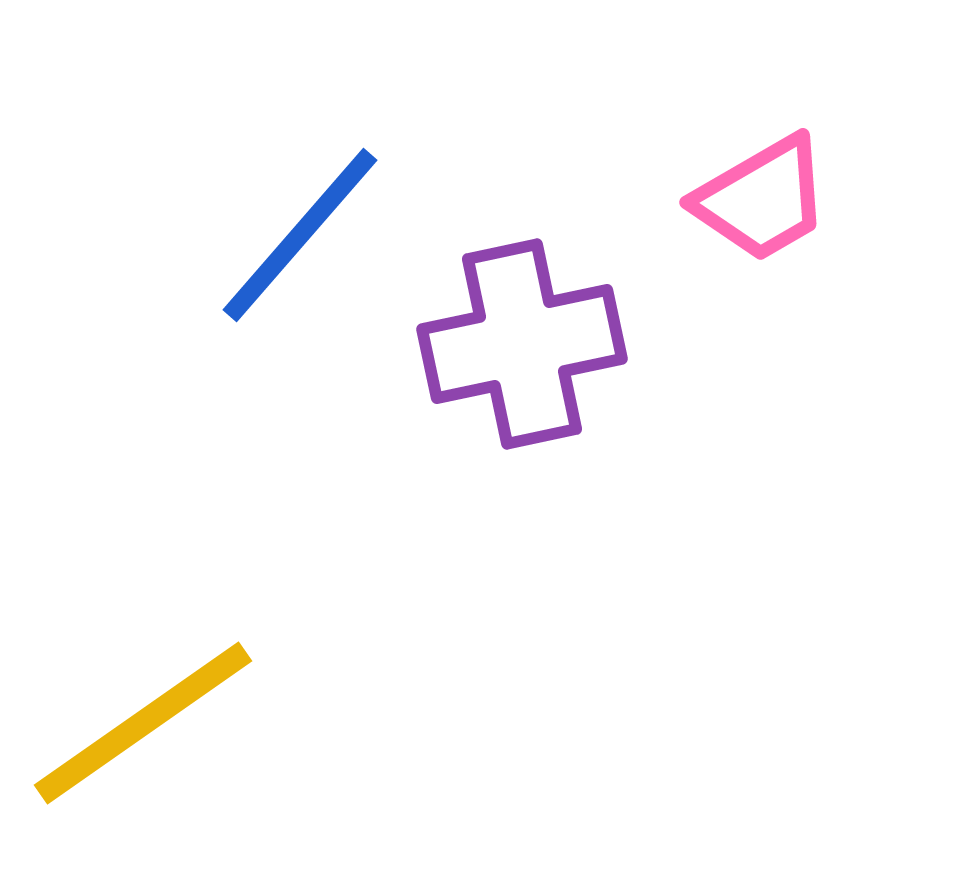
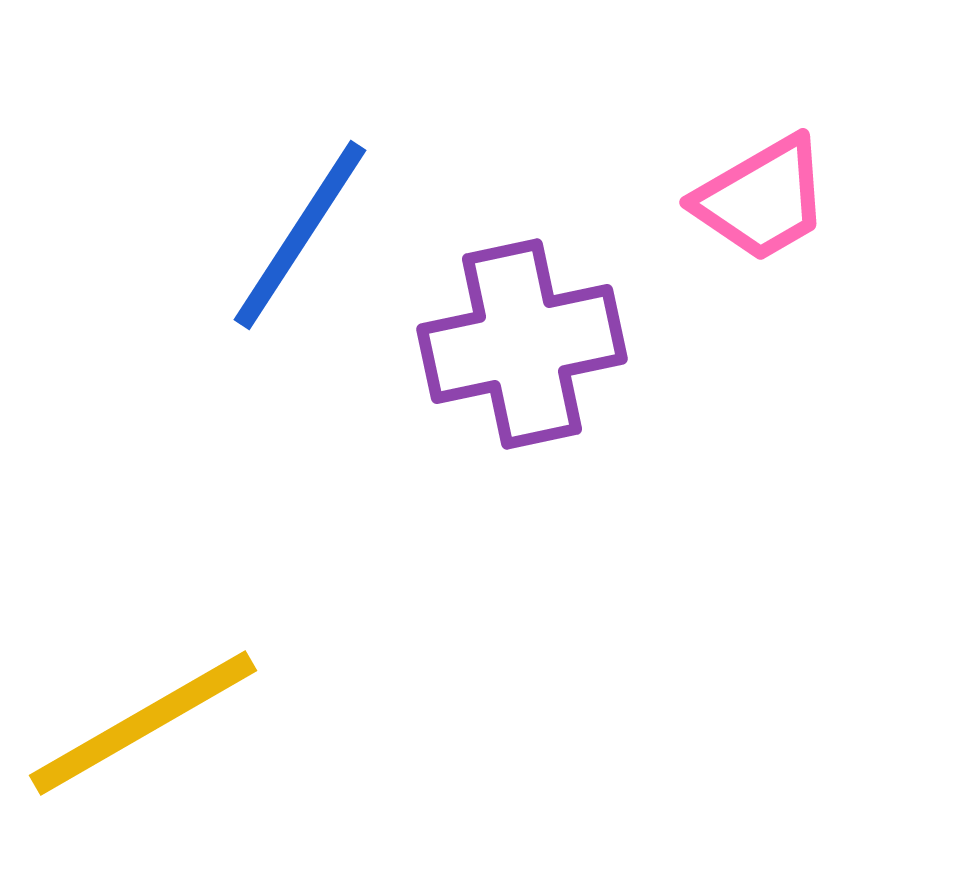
blue line: rotated 8 degrees counterclockwise
yellow line: rotated 5 degrees clockwise
